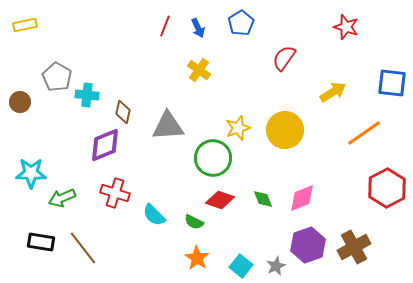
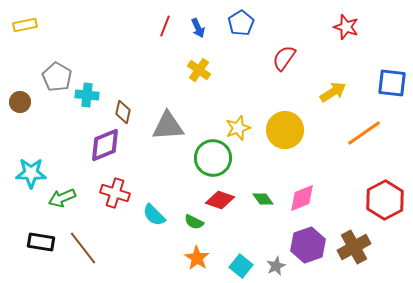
red hexagon: moved 2 px left, 12 px down
green diamond: rotated 15 degrees counterclockwise
